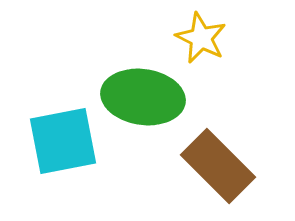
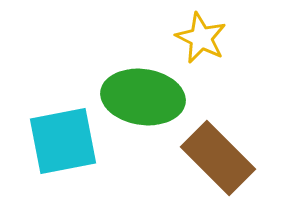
brown rectangle: moved 8 px up
